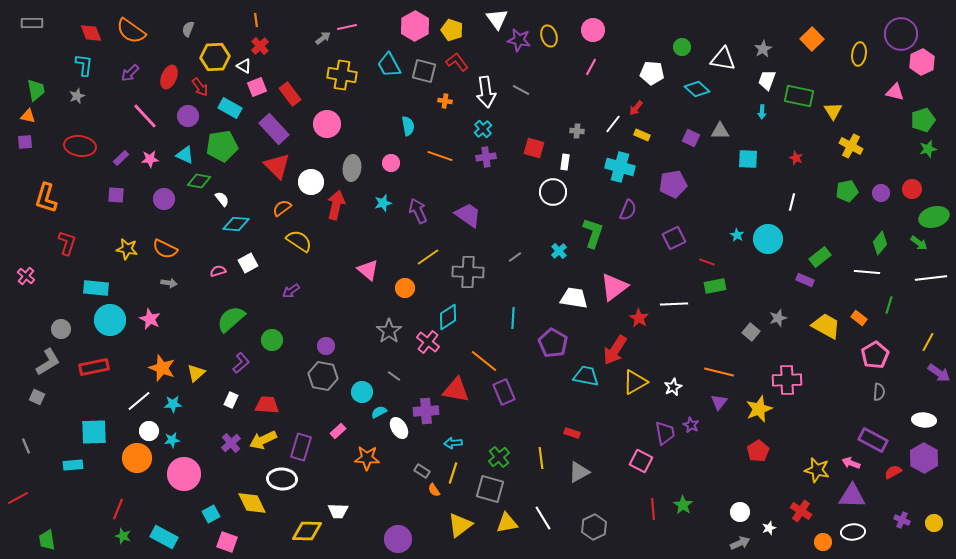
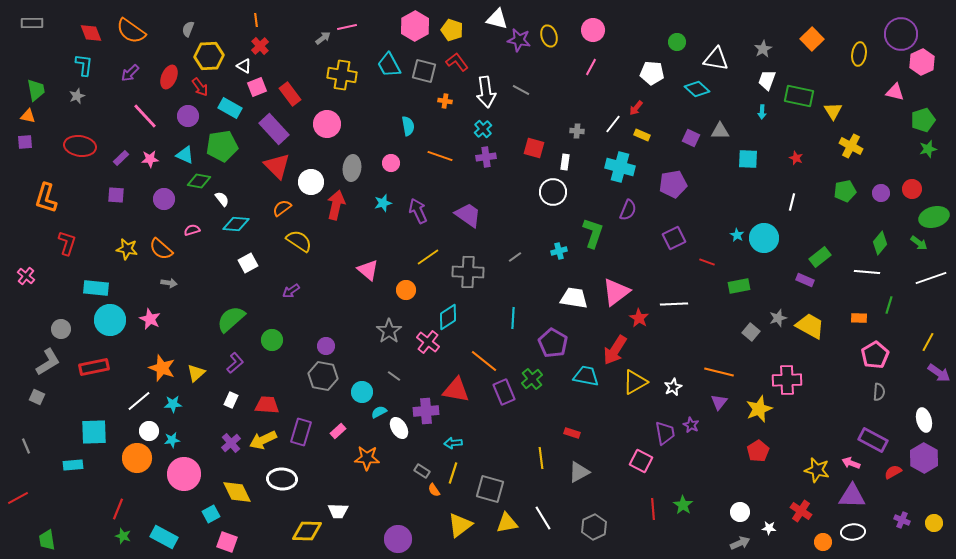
white triangle at (497, 19): rotated 40 degrees counterclockwise
green circle at (682, 47): moved 5 px left, 5 px up
yellow hexagon at (215, 57): moved 6 px left, 1 px up
white triangle at (723, 59): moved 7 px left
green pentagon at (847, 191): moved 2 px left
cyan circle at (768, 239): moved 4 px left, 1 px up
orange semicircle at (165, 249): moved 4 px left; rotated 15 degrees clockwise
cyan cross at (559, 251): rotated 28 degrees clockwise
pink semicircle at (218, 271): moved 26 px left, 41 px up
white line at (931, 278): rotated 12 degrees counterclockwise
green rectangle at (715, 286): moved 24 px right
pink triangle at (614, 287): moved 2 px right, 5 px down
orange circle at (405, 288): moved 1 px right, 2 px down
orange rectangle at (859, 318): rotated 35 degrees counterclockwise
yellow trapezoid at (826, 326): moved 16 px left
purple L-shape at (241, 363): moved 6 px left
white ellipse at (924, 420): rotated 70 degrees clockwise
purple rectangle at (301, 447): moved 15 px up
green cross at (499, 457): moved 33 px right, 78 px up
yellow diamond at (252, 503): moved 15 px left, 11 px up
white star at (769, 528): rotated 24 degrees clockwise
